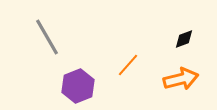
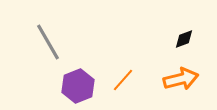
gray line: moved 1 px right, 5 px down
orange line: moved 5 px left, 15 px down
